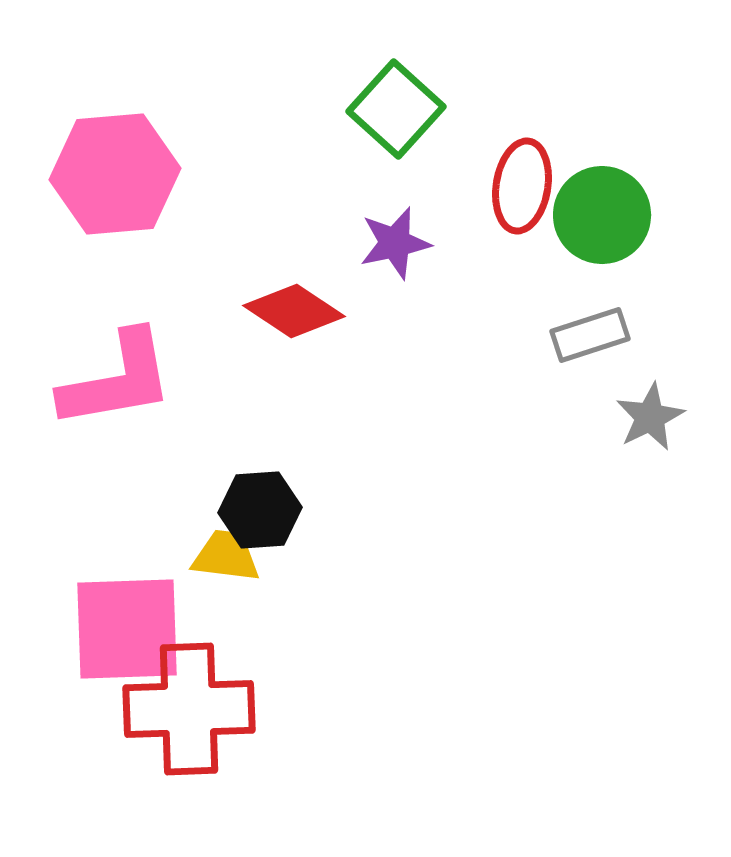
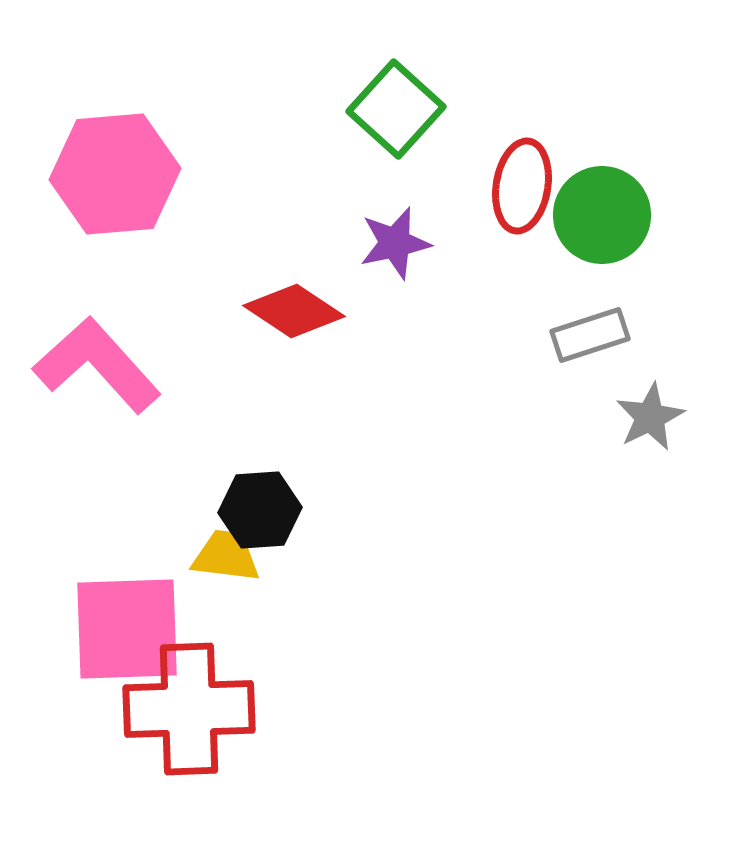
pink L-shape: moved 20 px left, 15 px up; rotated 122 degrees counterclockwise
